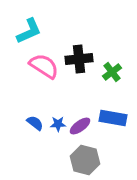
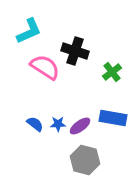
black cross: moved 4 px left, 8 px up; rotated 24 degrees clockwise
pink semicircle: moved 1 px right, 1 px down
blue semicircle: moved 1 px down
